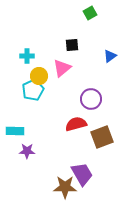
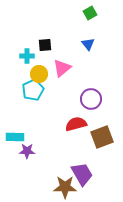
black square: moved 27 px left
blue triangle: moved 22 px left, 12 px up; rotated 32 degrees counterclockwise
yellow circle: moved 2 px up
cyan rectangle: moved 6 px down
